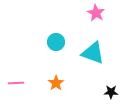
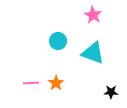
pink star: moved 3 px left, 2 px down
cyan circle: moved 2 px right, 1 px up
pink line: moved 15 px right
